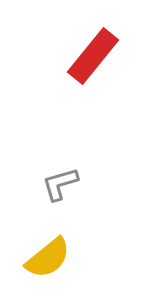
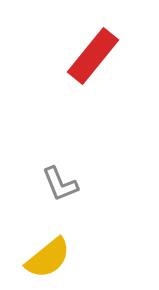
gray L-shape: rotated 96 degrees counterclockwise
